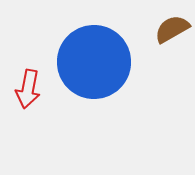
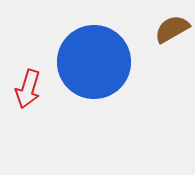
red arrow: rotated 6 degrees clockwise
